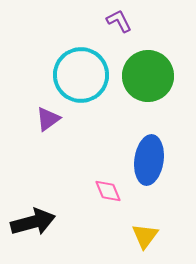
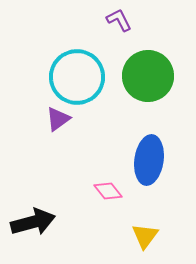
purple L-shape: moved 1 px up
cyan circle: moved 4 px left, 2 px down
purple triangle: moved 10 px right
pink diamond: rotated 16 degrees counterclockwise
